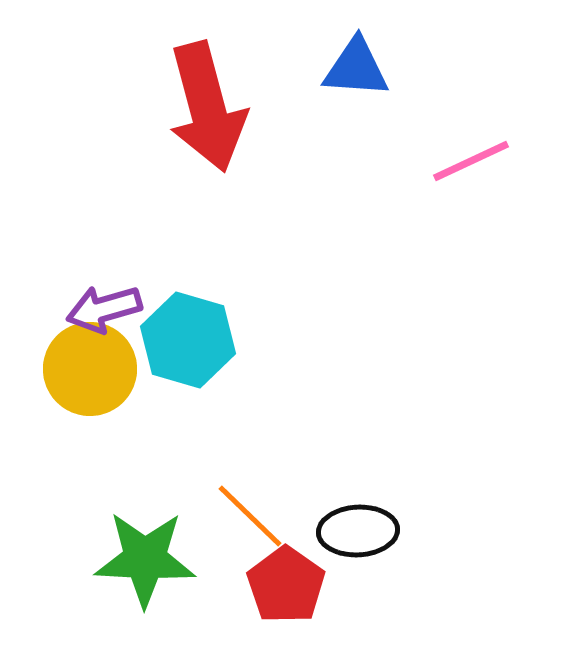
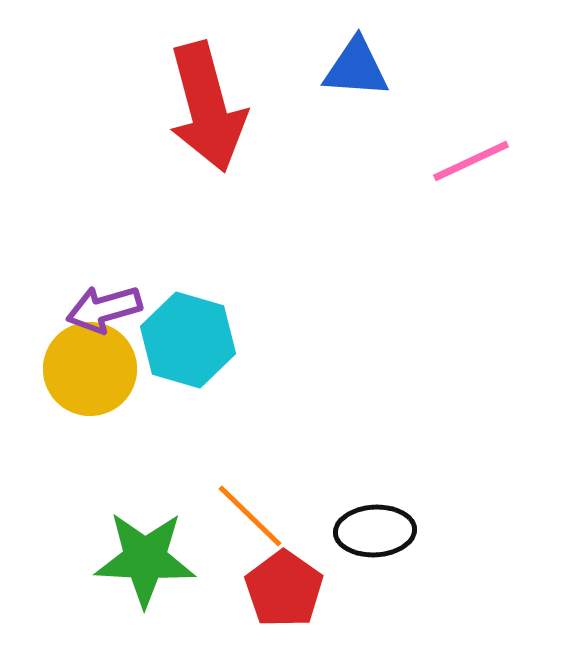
black ellipse: moved 17 px right
red pentagon: moved 2 px left, 4 px down
